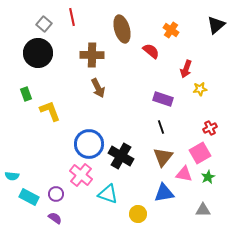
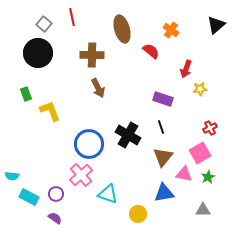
black cross: moved 7 px right, 21 px up
pink cross: rotated 10 degrees clockwise
